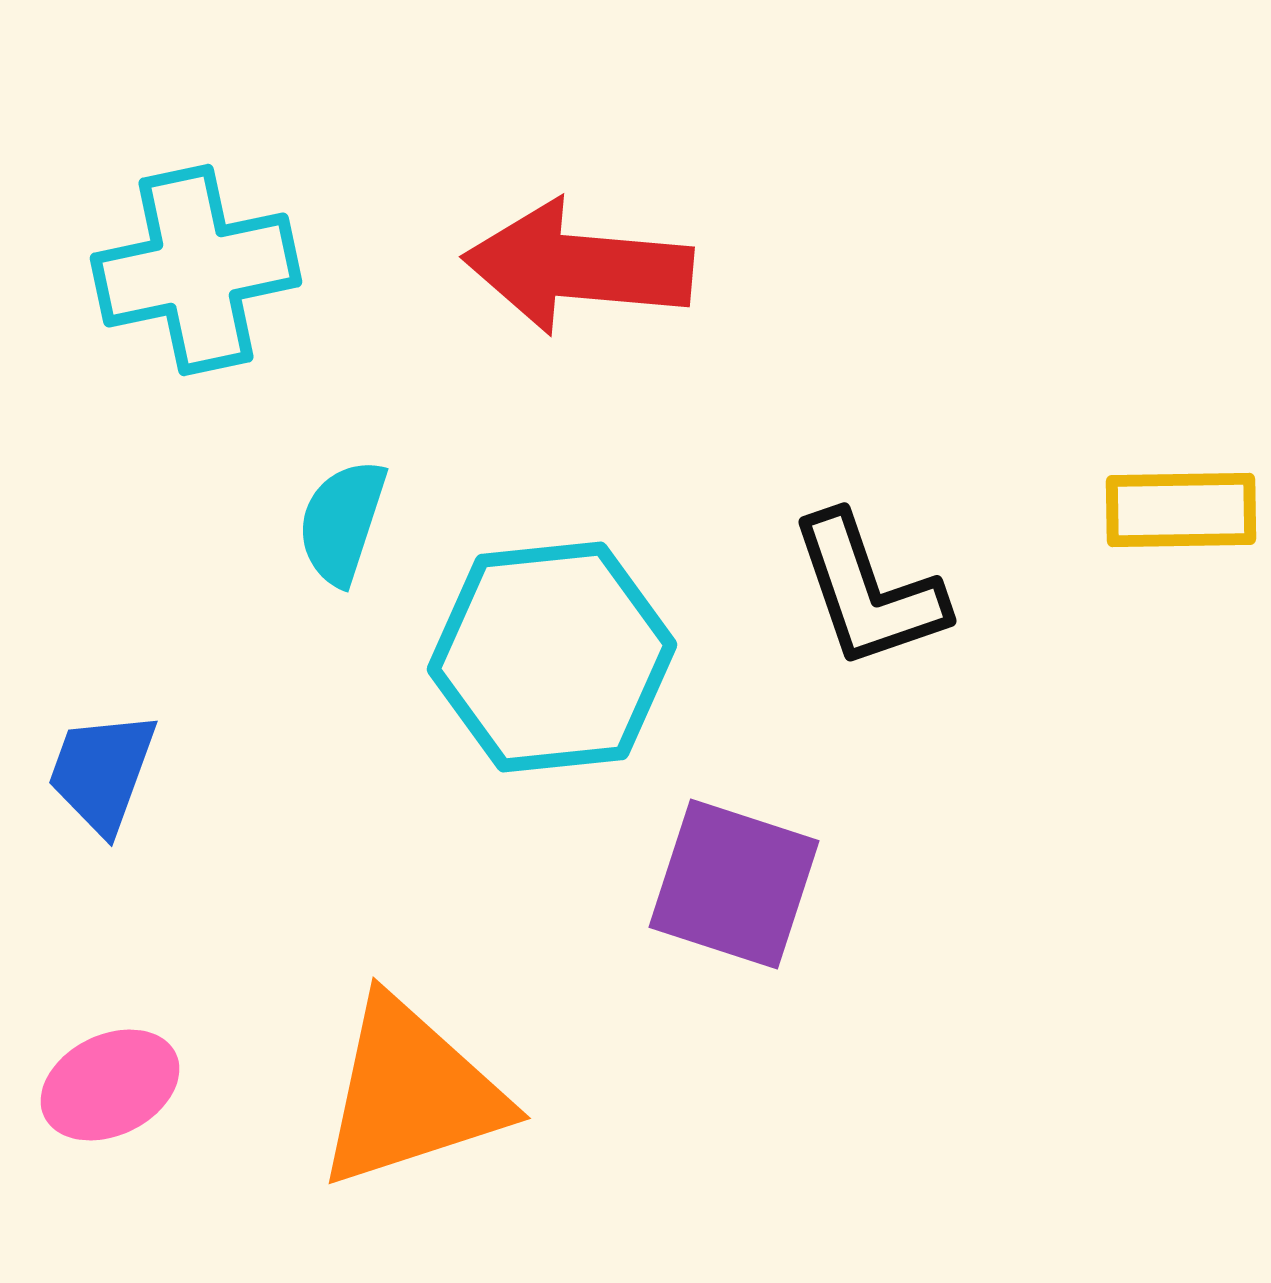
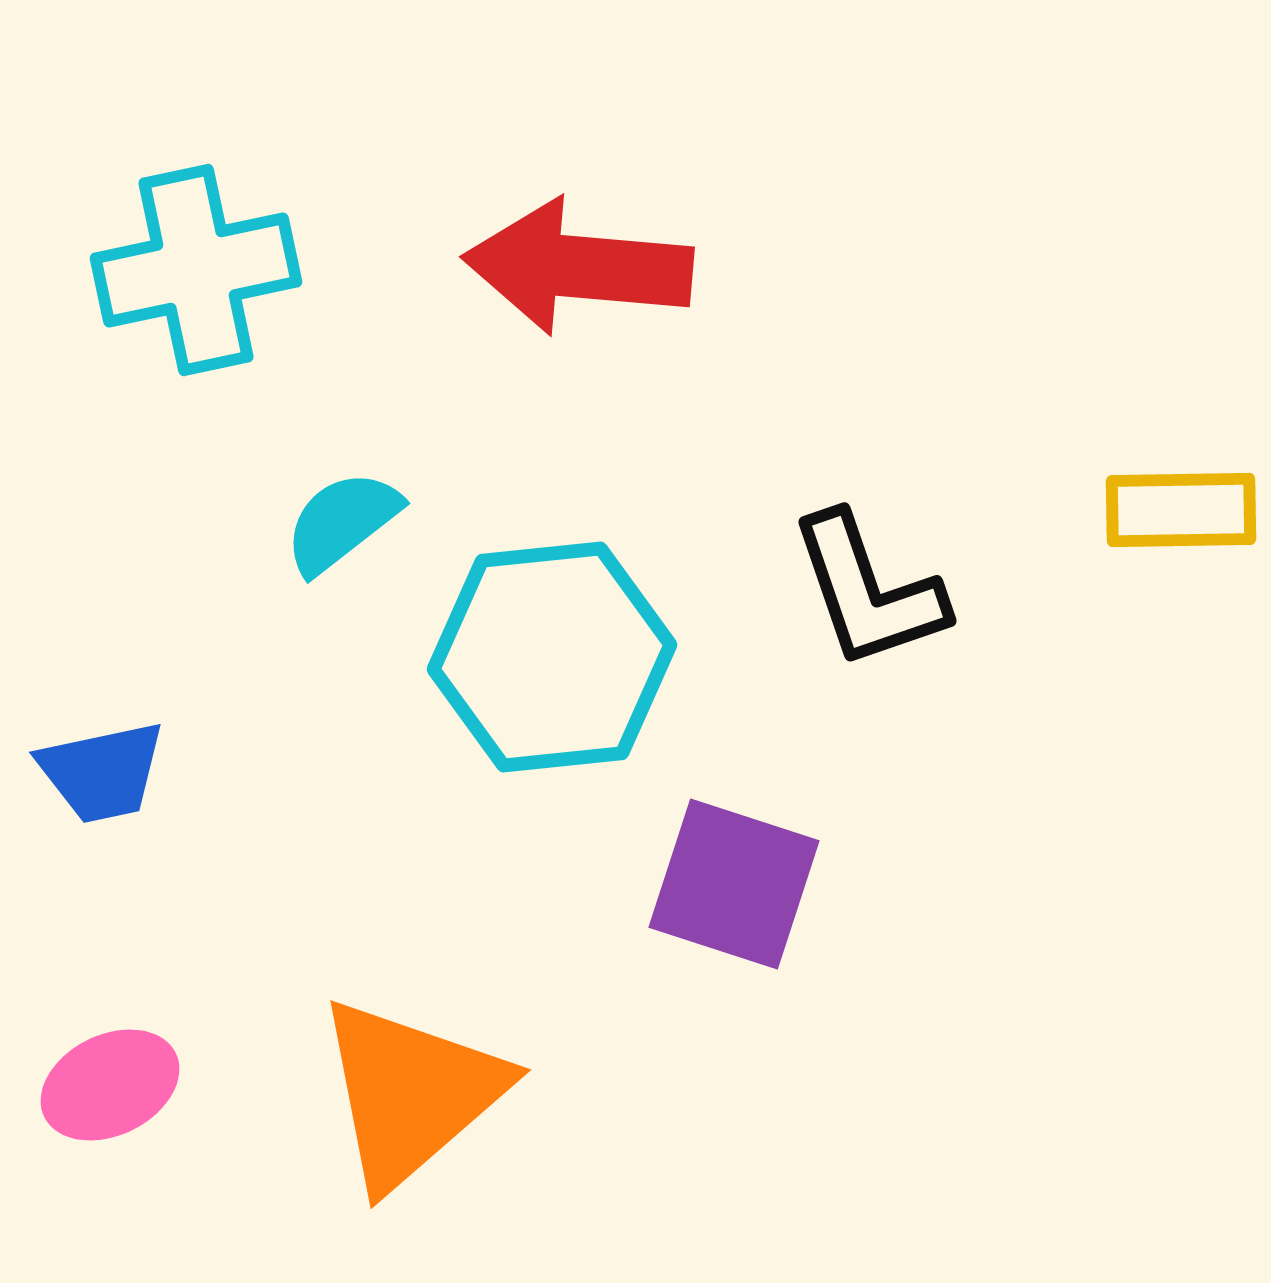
cyan semicircle: rotated 34 degrees clockwise
blue trapezoid: rotated 122 degrees counterclockwise
orange triangle: rotated 23 degrees counterclockwise
